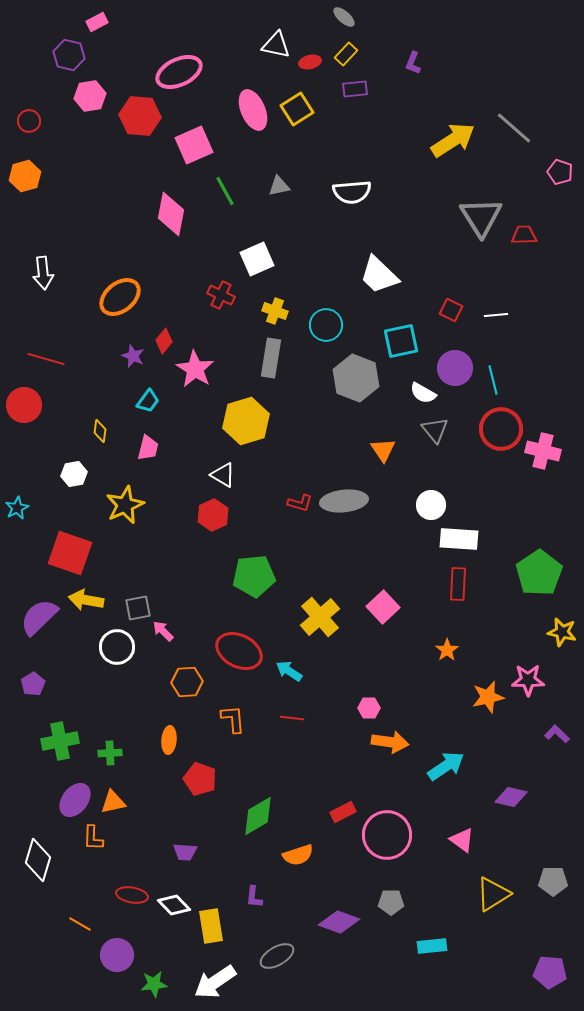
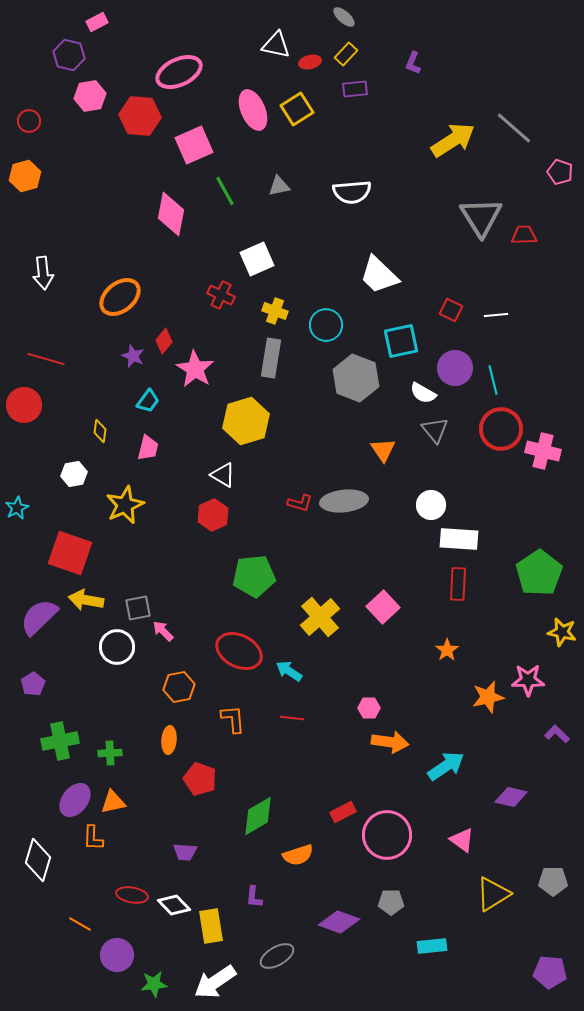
orange hexagon at (187, 682): moved 8 px left, 5 px down; rotated 8 degrees counterclockwise
